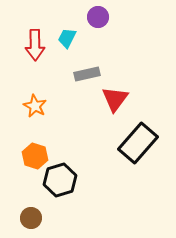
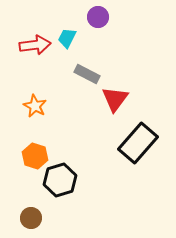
red arrow: rotated 96 degrees counterclockwise
gray rectangle: rotated 40 degrees clockwise
